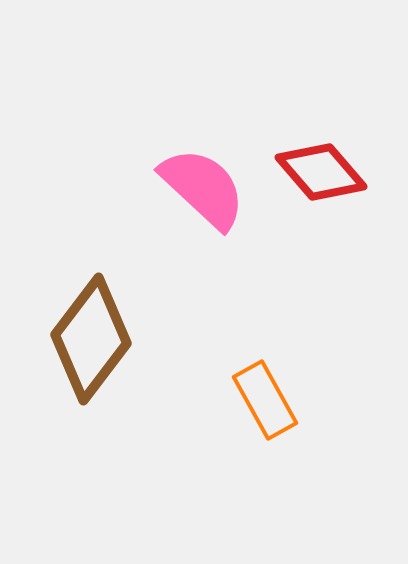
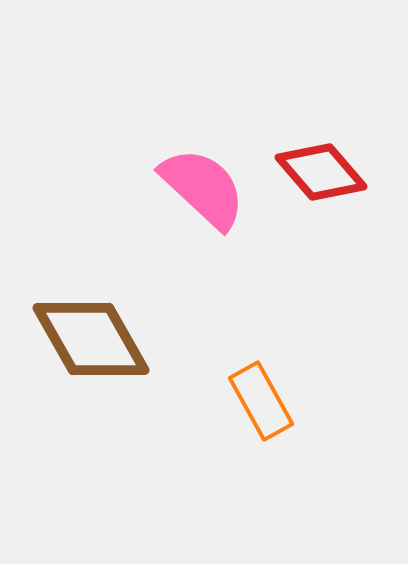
brown diamond: rotated 67 degrees counterclockwise
orange rectangle: moved 4 px left, 1 px down
